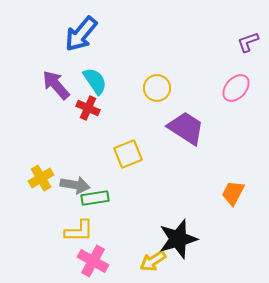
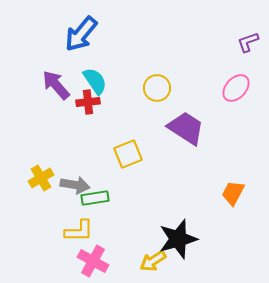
red cross: moved 6 px up; rotated 30 degrees counterclockwise
